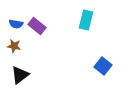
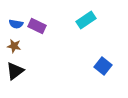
cyan rectangle: rotated 42 degrees clockwise
purple rectangle: rotated 12 degrees counterclockwise
black triangle: moved 5 px left, 4 px up
